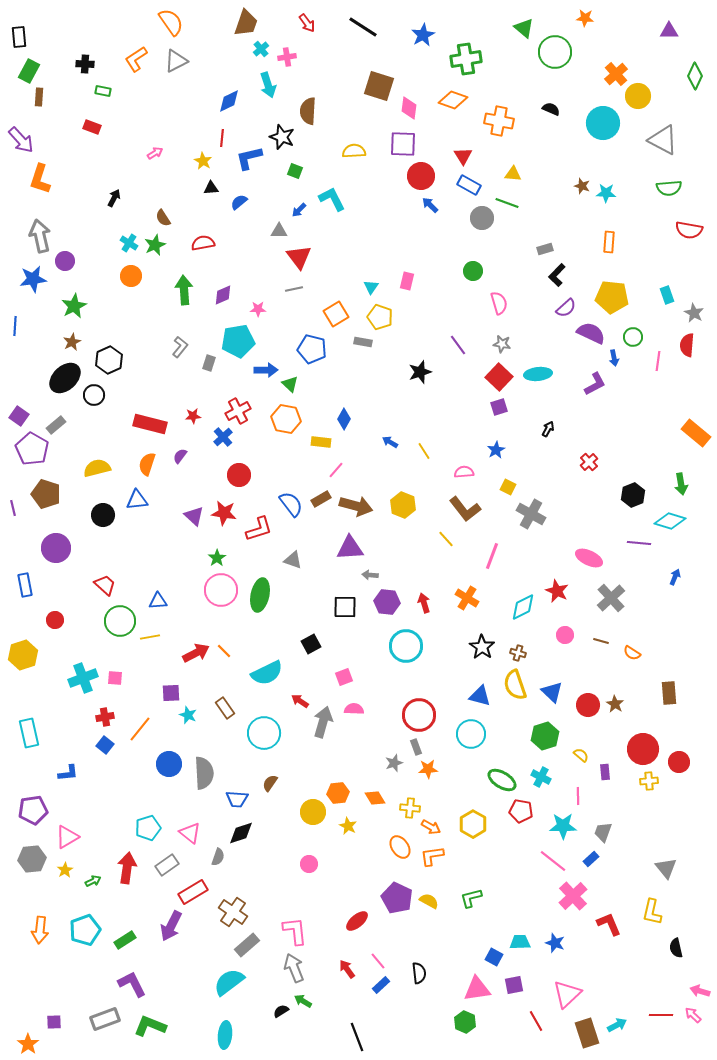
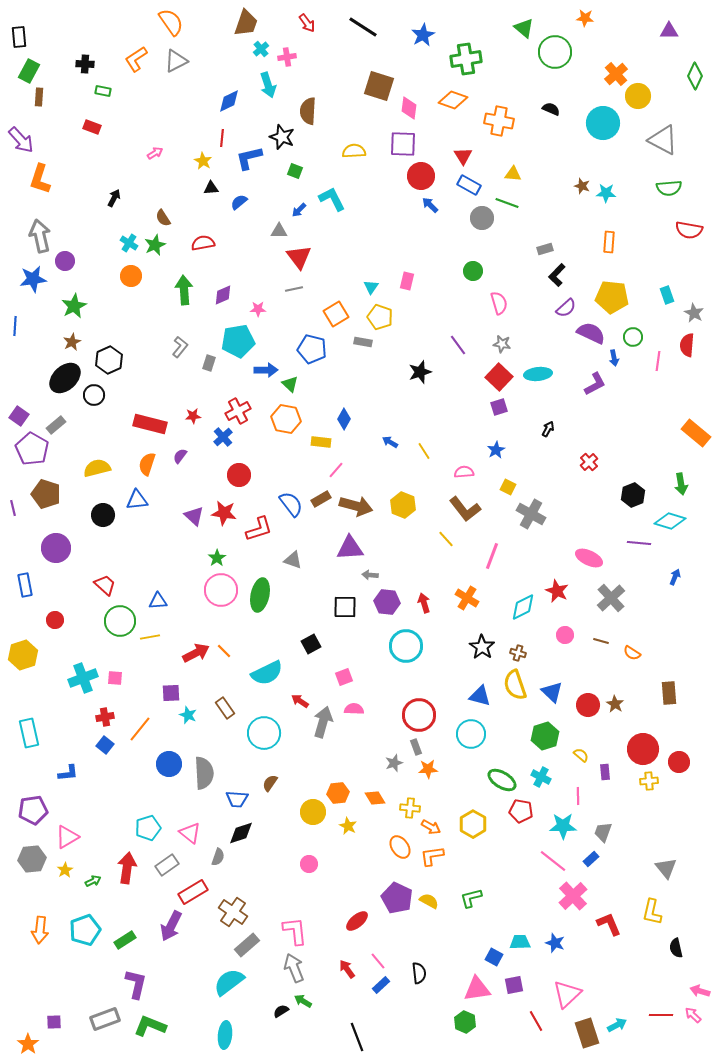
purple L-shape at (132, 984): moved 4 px right; rotated 40 degrees clockwise
